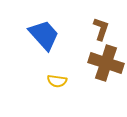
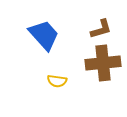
brown L-shape: rotated 55 degrees clockwise
brown cross: moved 3 px left; rotated 24 degrees counterclockwise
